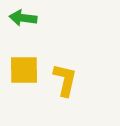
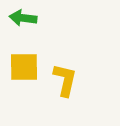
yellow square: moved 3 px up
